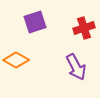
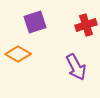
red cross: moved 2 px right, 3 px up
orange diamond: moved 2 px right, 6 px up
